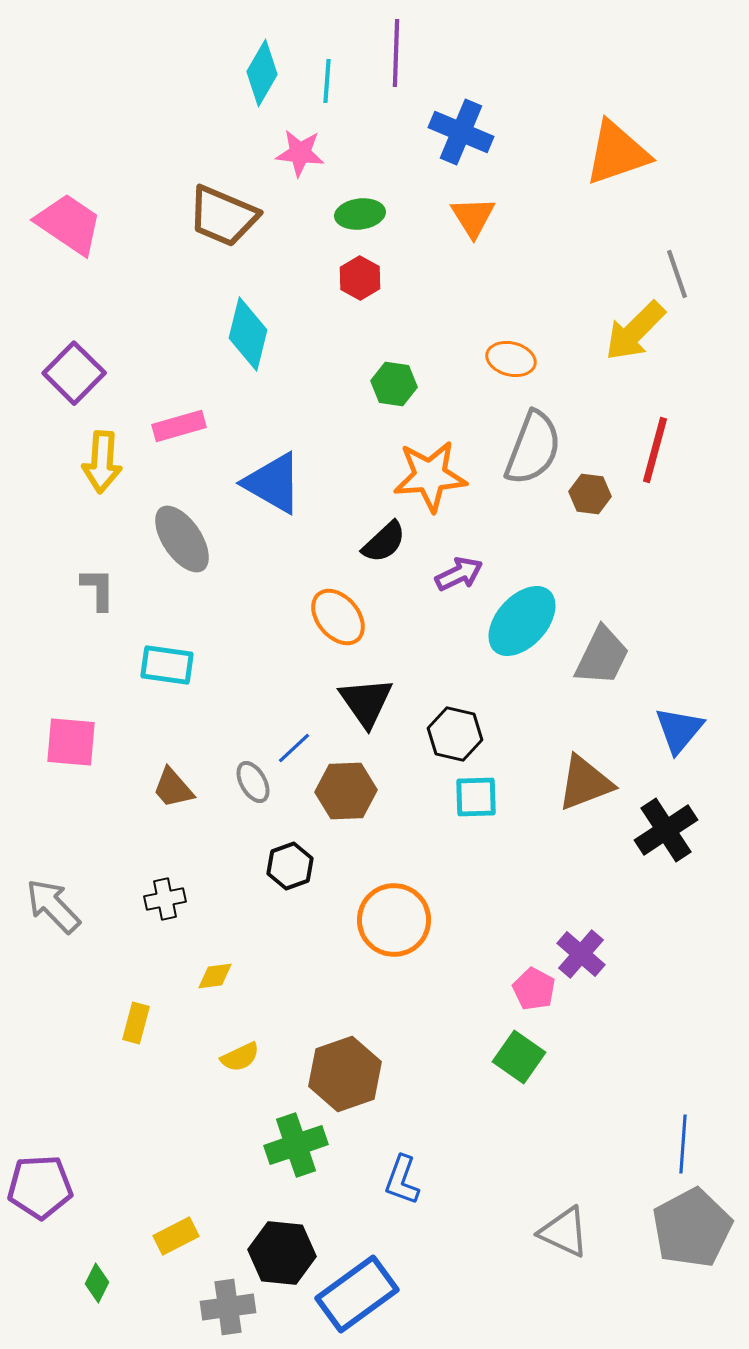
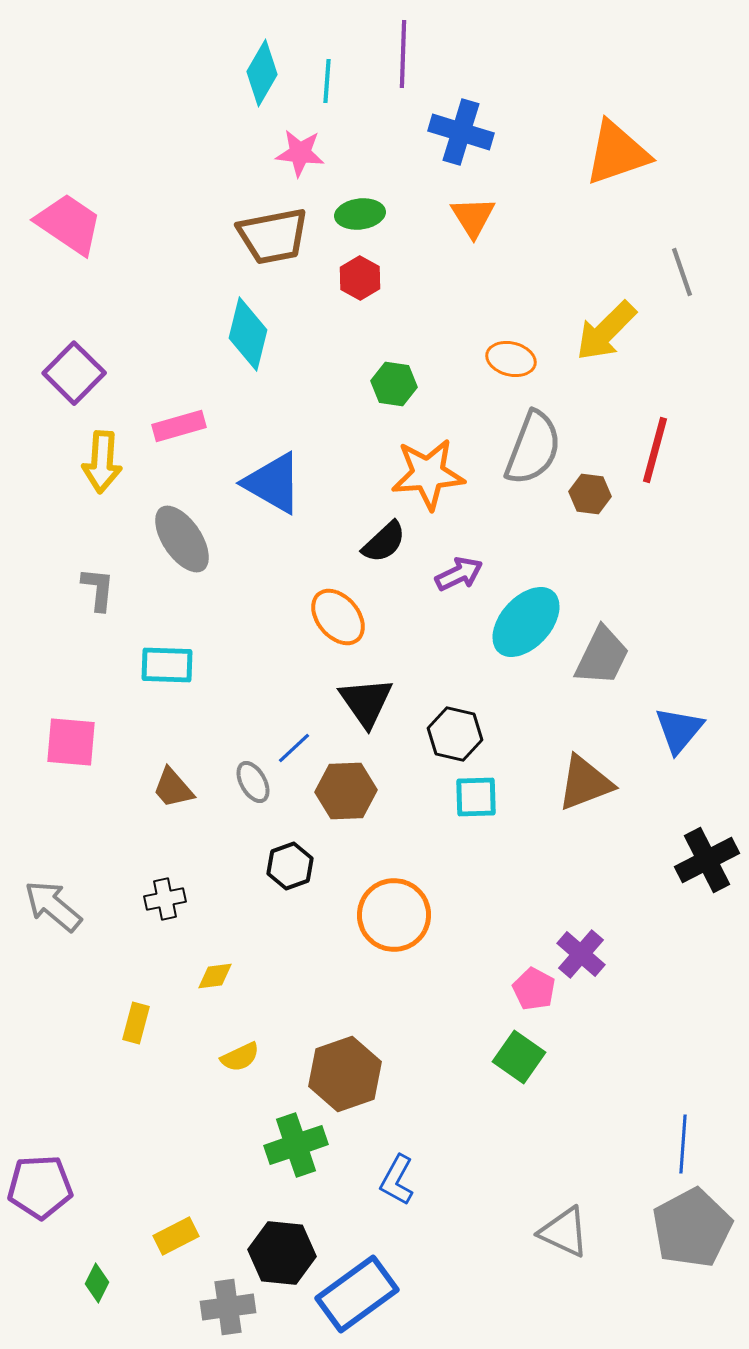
purple line at (396, 53): moved 7 px right, 1 px down
blue cross at (461, 132): rotated 6 degrees counterclockwise
brown trapezoid at (223, 216): moved 50 px right, 20 px down; rotated 34 degrees counterclockwise
gray line at (677, 274): moved 5 px right, 2 px up
yellow arrow at (635, 331): moved 29 px left
orange star at (430, 476): moved 2 px left, 2 px up
gray L-shape at (98, 589): rotated 6 degrees clockwise
cyan ellipse at (522, 621): moved 4 px right, 1 px down
cyan rectangle at (167, 665): rotated 6 degrees counterclockwise
black cross at (666, 830): moved 41 px right, 30 px down; rotated 6 degrees clockwise
gray arrow at (53, 906): rotated 6 degrees counterclockwise
orange circle at (394, 920): moved 5 px up
blue L-shape at (402, 1180): moved 5 px left; rotated 9 degrees clockwise
